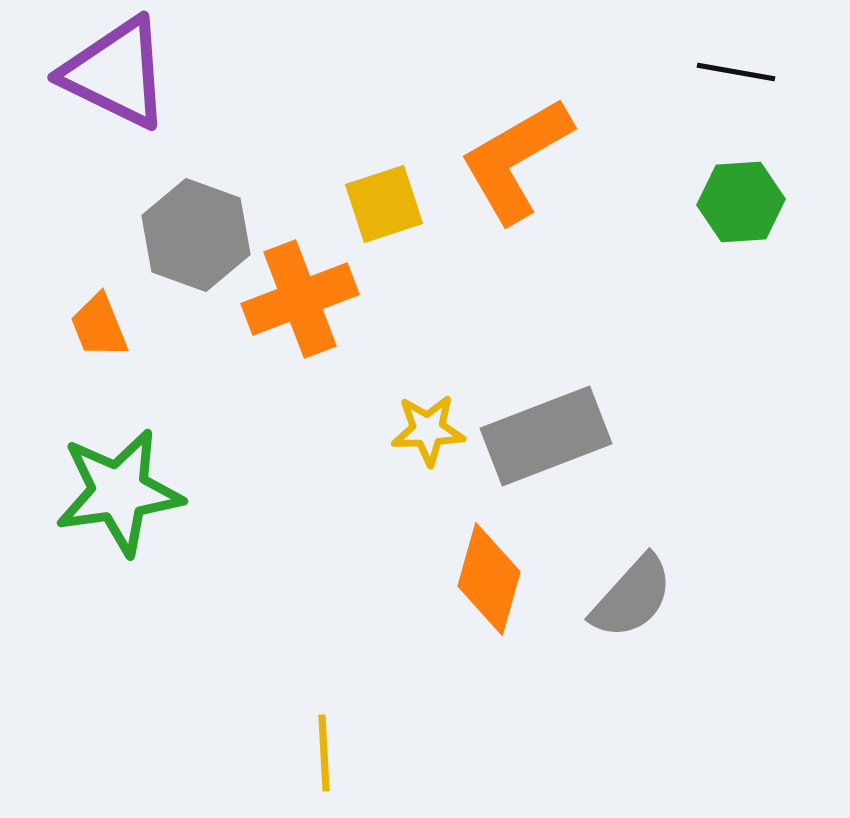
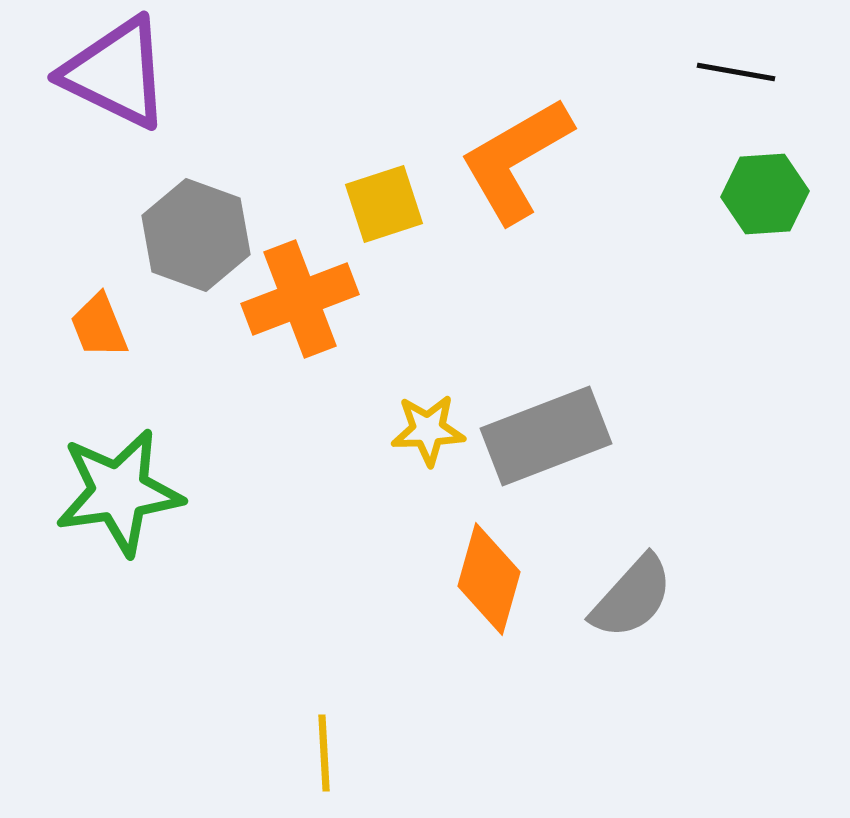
green hexagon: moved 24 px right, 8 px up
